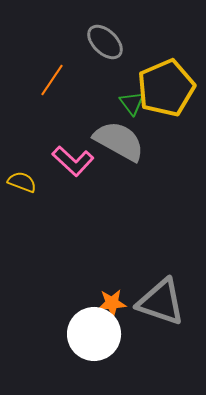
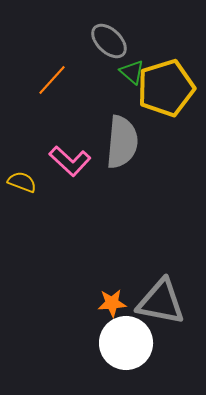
gray ellipse: moved 4 px right, 1 px up
orange line: rotated 8 degrees clockwise
yellow pentagon: rotated 6 degrees clockwise
green triangle: moved 31 px up; rotated 12 degrees counterclockwise
gray semicircle: moved 3 px right, 1 px down; rotated 66 degrees clockwise
pink L-shape: moved 3 px left
gray triangle: rotated 8 degrees counterclockwise
white circle: moved 32 px right, 9 px down
